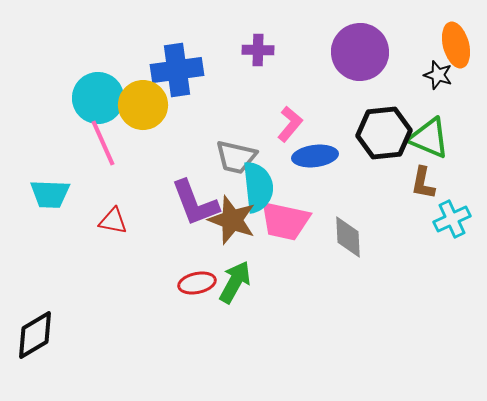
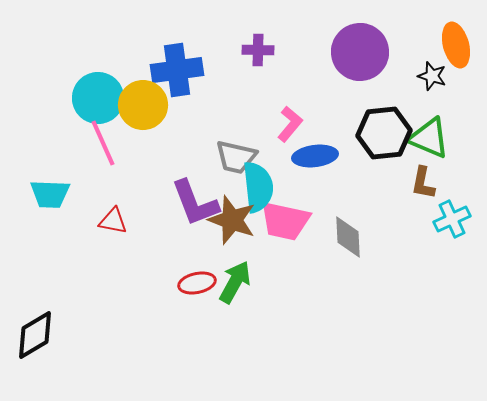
black star: moved 6 px left, 1 px down
